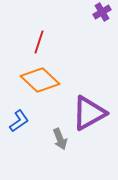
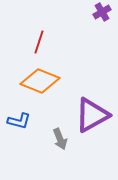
orange diamond: moved 1 px down; rotated 21 degrees counterclockwise
purple triangle: moved 3 px right, 2 px down
blue L-shape: rotated 50 degrees clockwise
